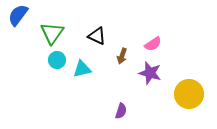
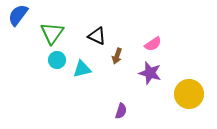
brown arrow: moved 5 px left
